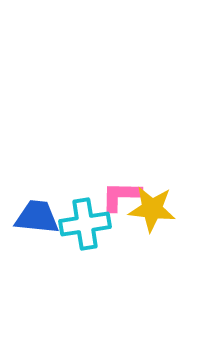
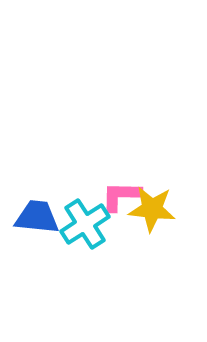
cyan cross: rotated 24 degrees counterclockwise
